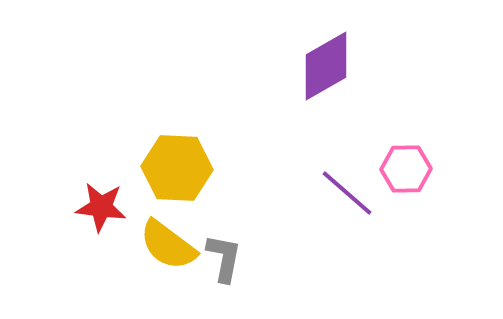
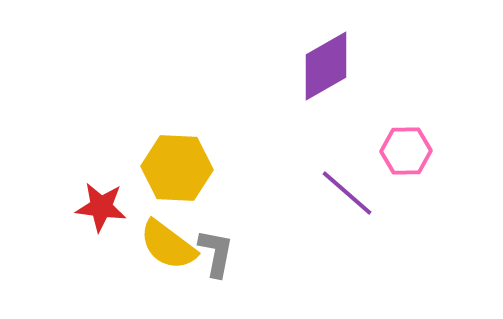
pink hexagon: moved 18 px up
gray L-shape: moved 8 px left, 5 px up
